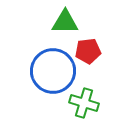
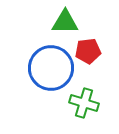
blue circle: moved 2 px left, 3 px up
